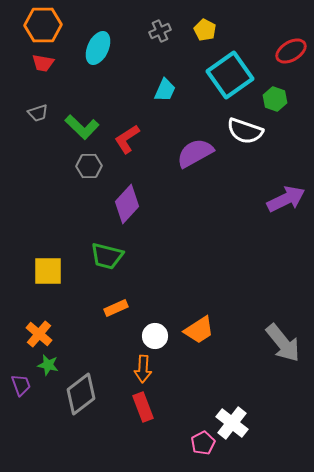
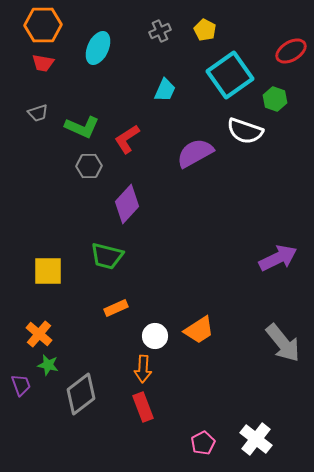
green L-shape: rotated 20 degrees counterclockwise
purple arrow: moved 8 px left, 59 px down
white cross: moved 24 px right, 16 px down
